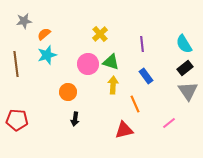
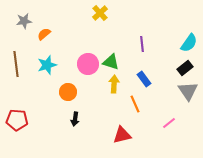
yellow cross: moved 21 px up
cyan semicircle: moved 5 px right, 1 px up; rotated 114 degrees counterclockwise
cyan star: moved 10 px down
blue rectangle: moved 2 px left, 3 px down
yellow arrow: moved 1 px right, 1 px up
red triangle: moved 2 px left, 5 px down
